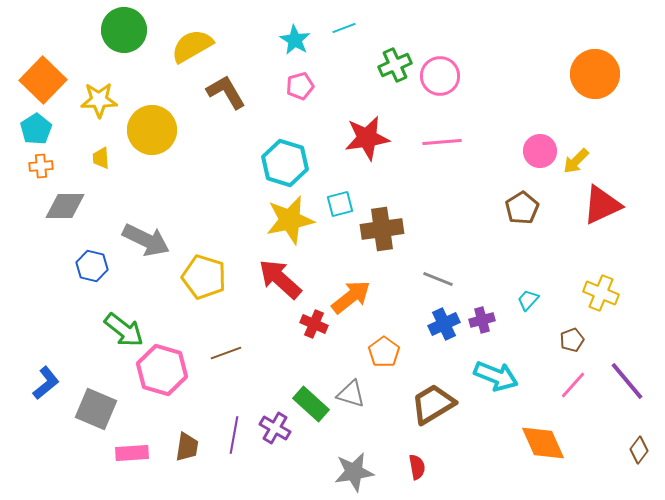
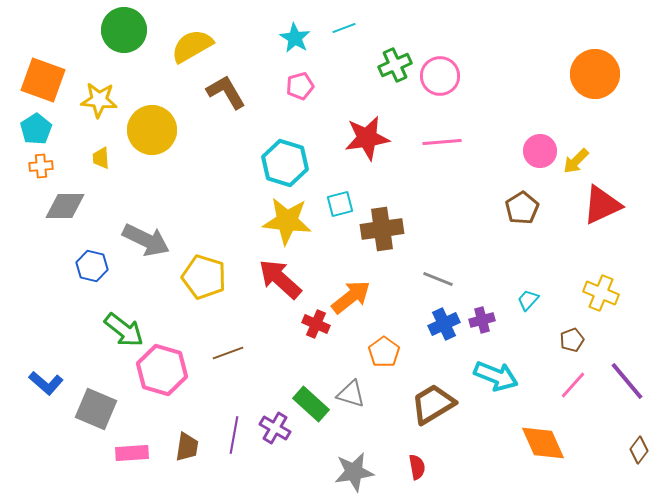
cyan star at (295, 40): moved 2 px up
orange square at (43, 80): rotated 24 degrees counterclockwise
yellow star at (99, 100): rotated 6 degrees clockwise
yellow star at (290, 220): moved 3 px left, 1 px down; rotated 18 degrees clockwise
red cross at (314, 324): moved 2 px right
brown line at (226, 353): moved 2 px right
blue L-shape at (46, 383): rotated 80 degrees clockwise
